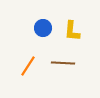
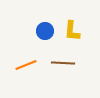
blue circle: moved 2 px right, 3 px down
orange line: moved 2 px left, 1 px up; rotated 35 degrees clockwise
